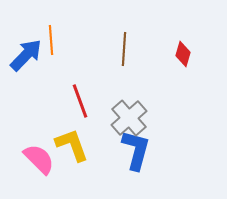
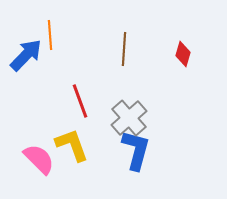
orange line: moved 1 px left, 5 px up
